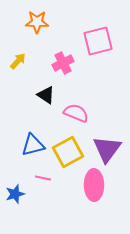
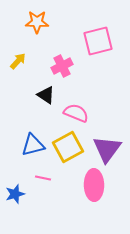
pink cross: moved 1 px left, 3 px down
yellow square: moved 5 px up
